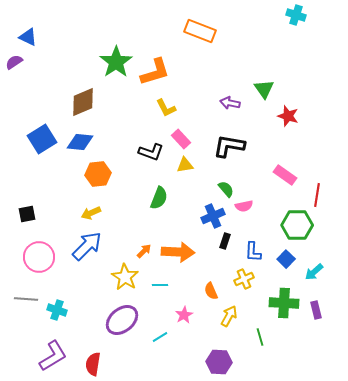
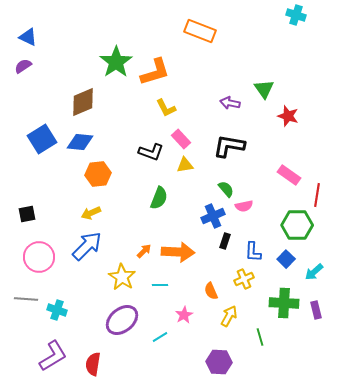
purple semicircle at (14, 62): moved 9 px right, 4 px down
pink rectangle at (285, 175): moved 4 px right
yellow star at (125, 277): moved 3 px left
